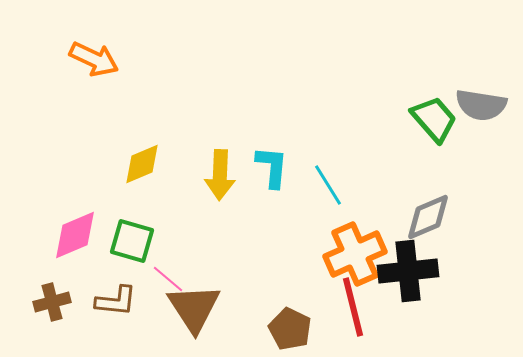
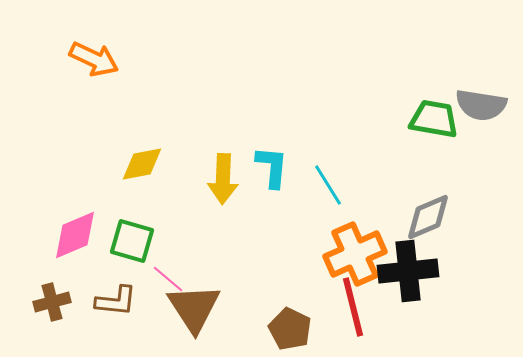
green trapezoid: rotated 39 degrees counterclockwise
yellow diamond: rotated 12 degrees clockwise
yellow arrow: moved 3 px right, 4 px down
